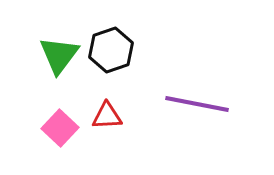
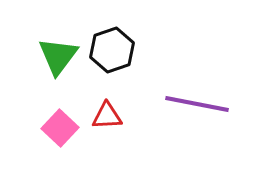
black hexagon: moved 1 px right
green triangle: moved 1 px left, 1 px down
